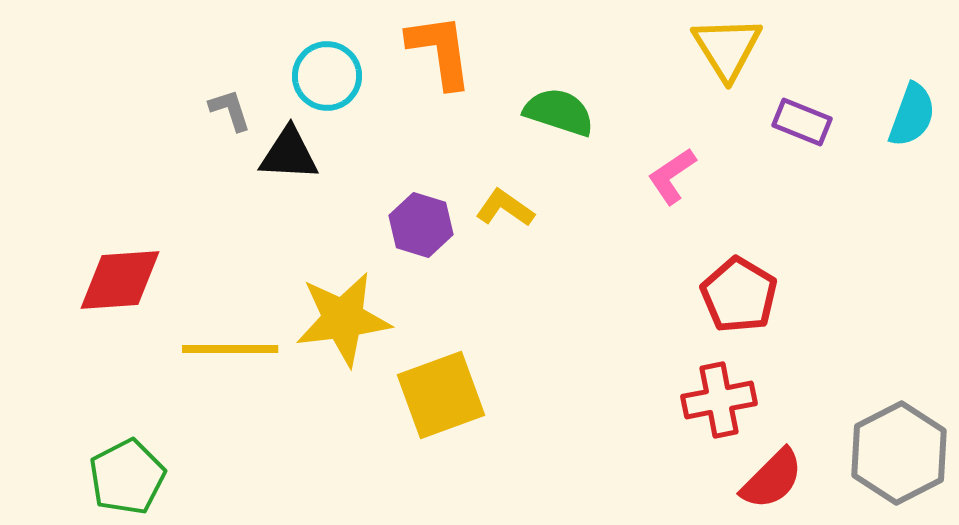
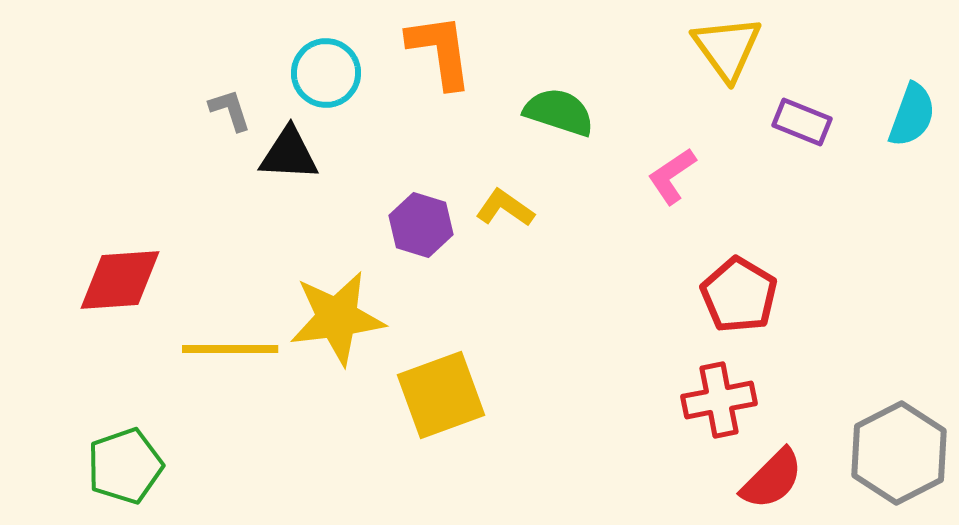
yellow triangle: rotated 4 degrees counterclockwise
cyan circle: moved 1 px left, 3 px up
yellow star: moved 6 px left, 1 px up
green pentagon: moved 2 px left, 11 px up; rotated 8 degrees clockwise
